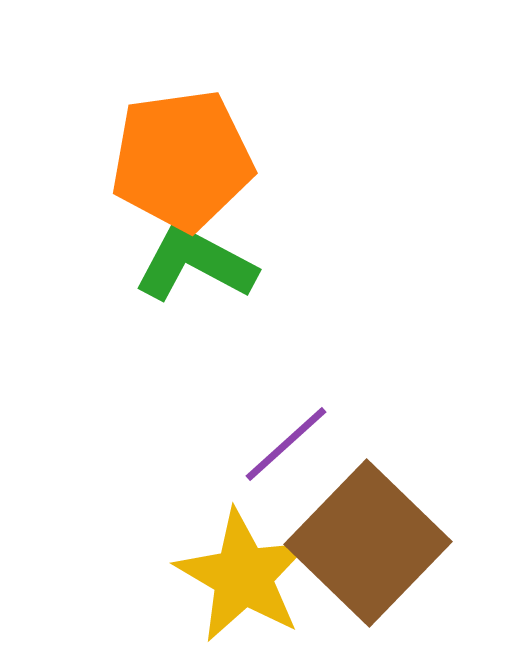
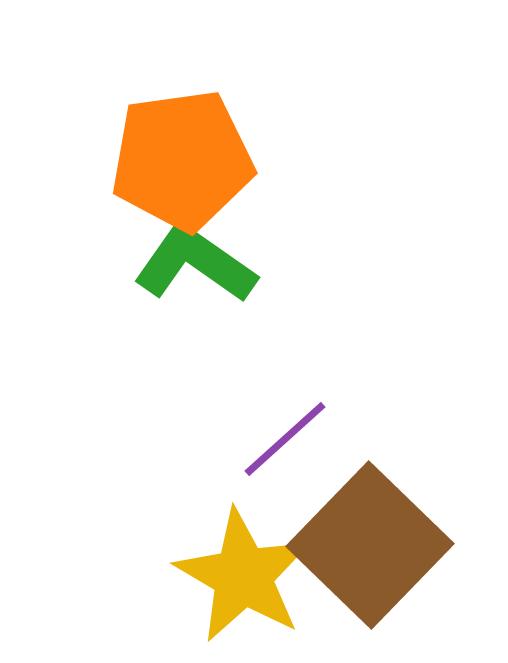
green L-shape: rotated 7 degrees clockwise
purple line: moved 1 px left, 5 px up
brown square: moved 2 px right, 2 px down
